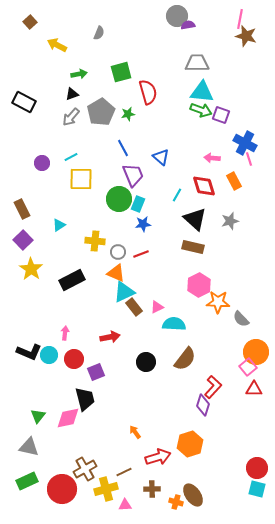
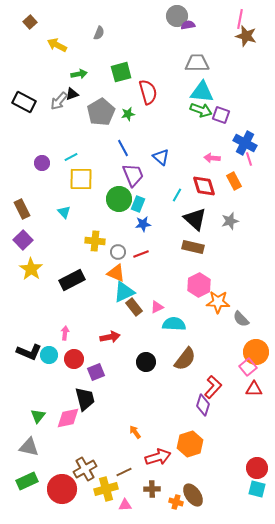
gray arrow at (71, 117): moved 12 px left, 16 px up
cyan triangle at (59, 225): moved 5 px right, 13 px up; rotated 40 degrees counterclockwise
